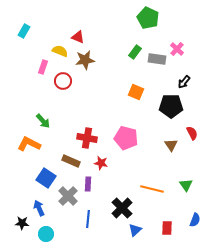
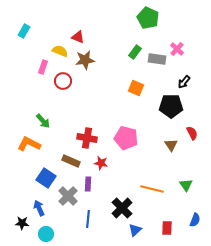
orange square: moved 4 px up
